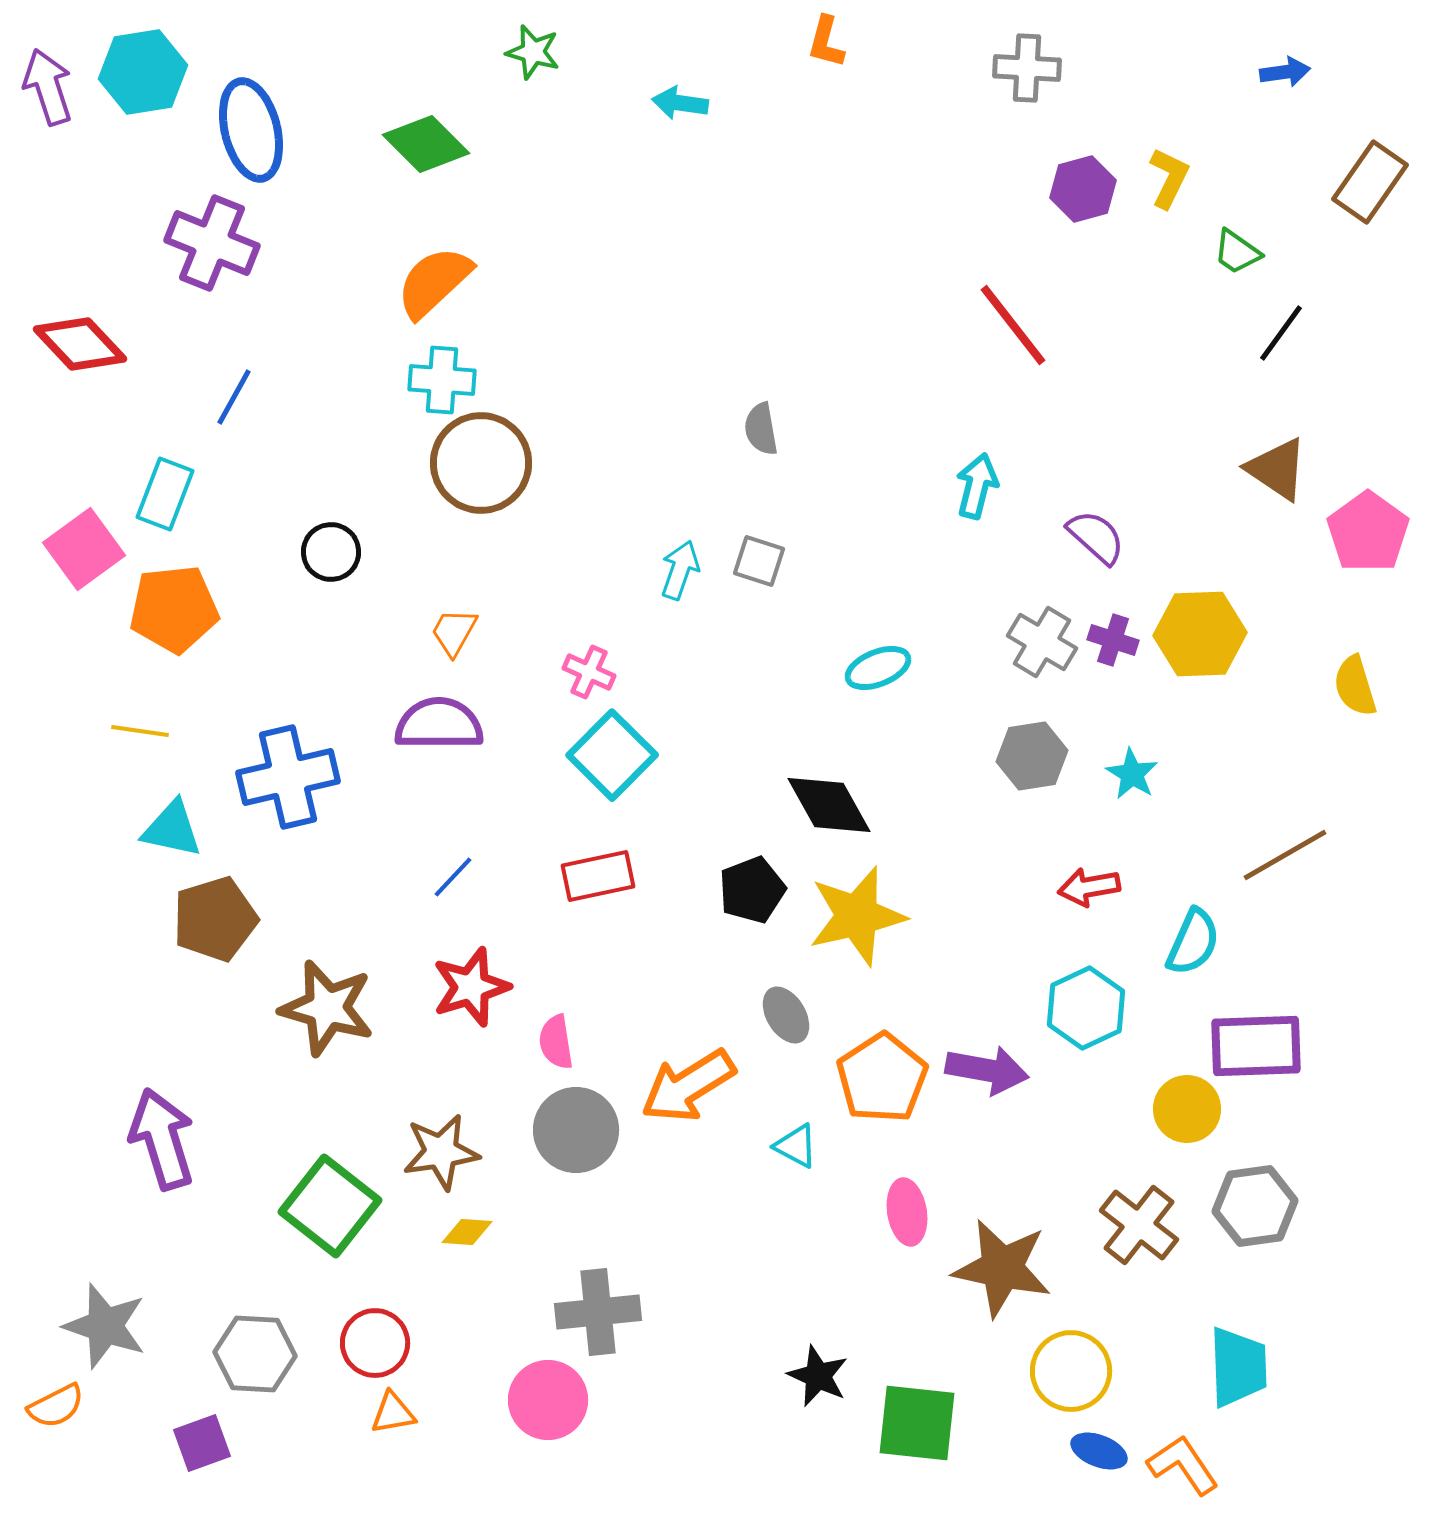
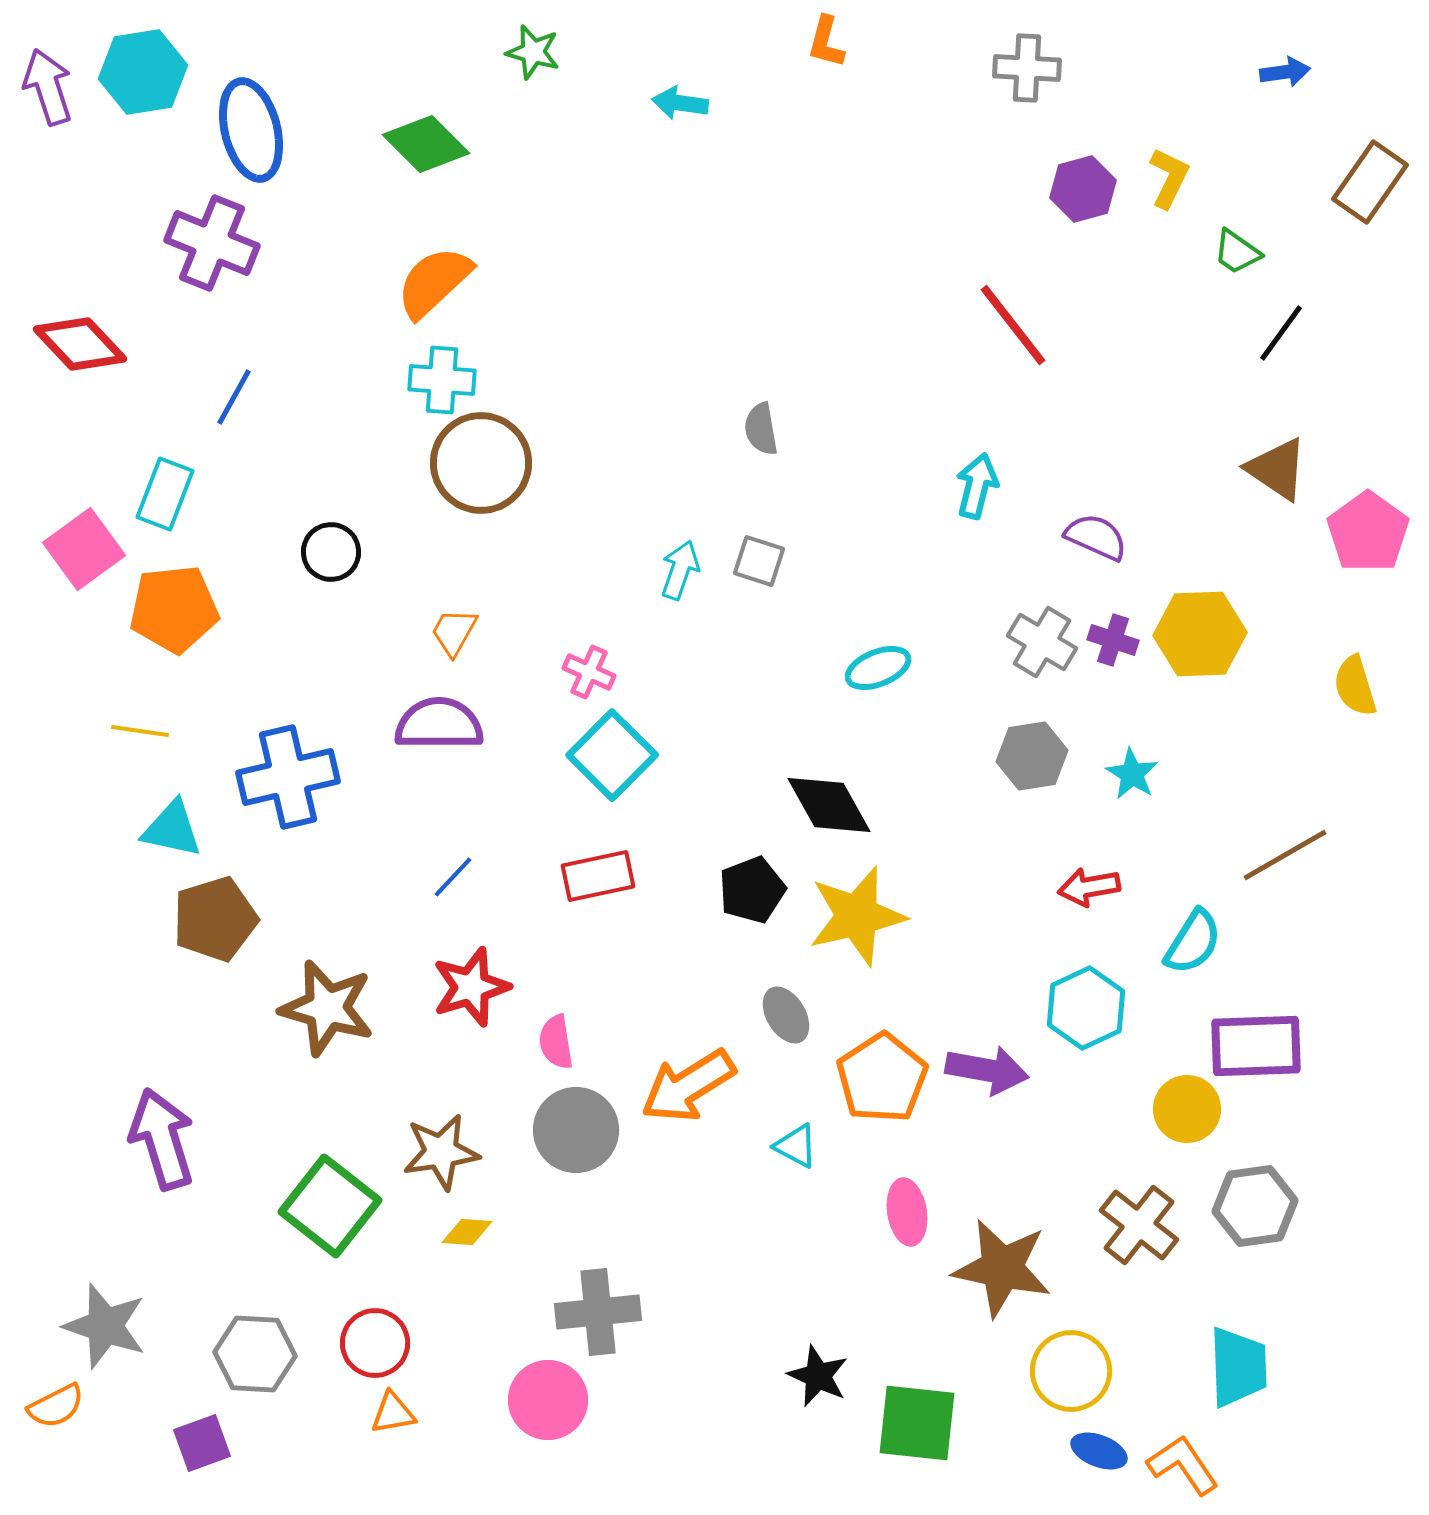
purple semicircle at (1096, 537): rotated 18 degrees counterclockwise
cyan semicircle at (1193, 942): rotated 8 degrees clockwise
